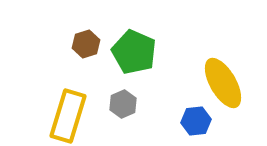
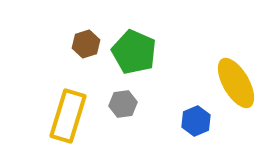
yellow ellipse: moved 13 px right
gray hexagon: rotated 16 degrees clockwise
blue hexagon: rotated 16 degrees counterclockwise
